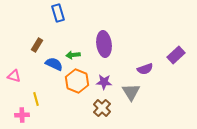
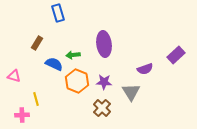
brown rectangle: moved 2 px up
